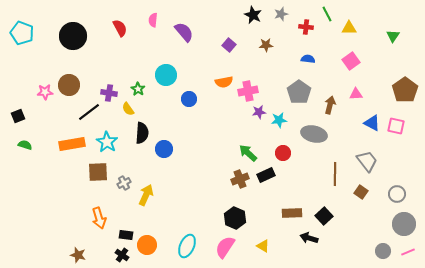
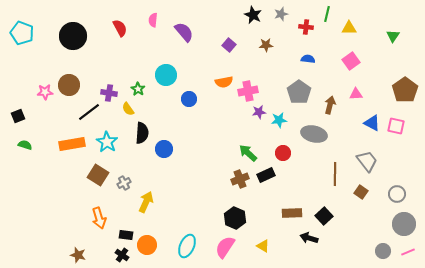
green line at (327, 14): rotated 42 degrees clockwise
brown square at (98, 172): moved 3 px down; rotated 35 degrees clockwise
yellow arrow at (146, 195): moved 7 px down
